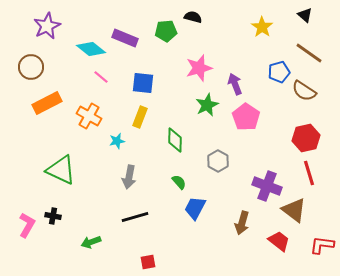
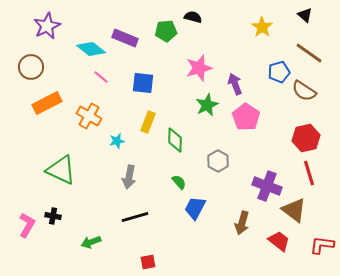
yellow rectangle: moved 8 px right, 5 px down
